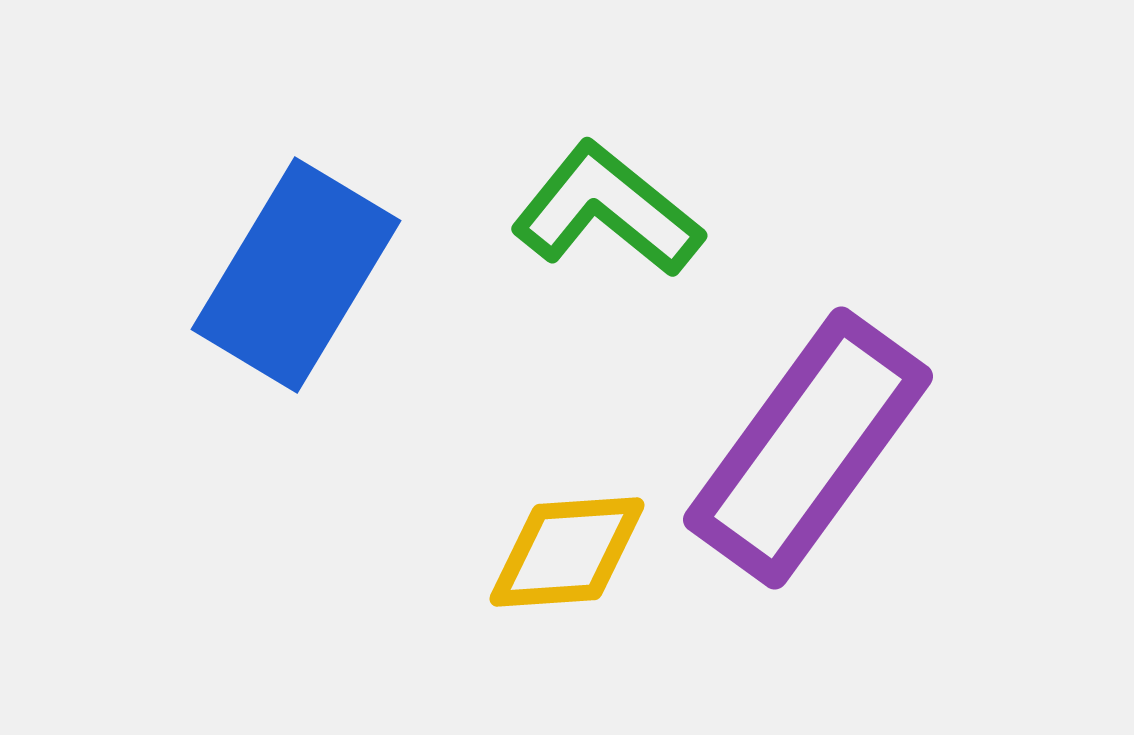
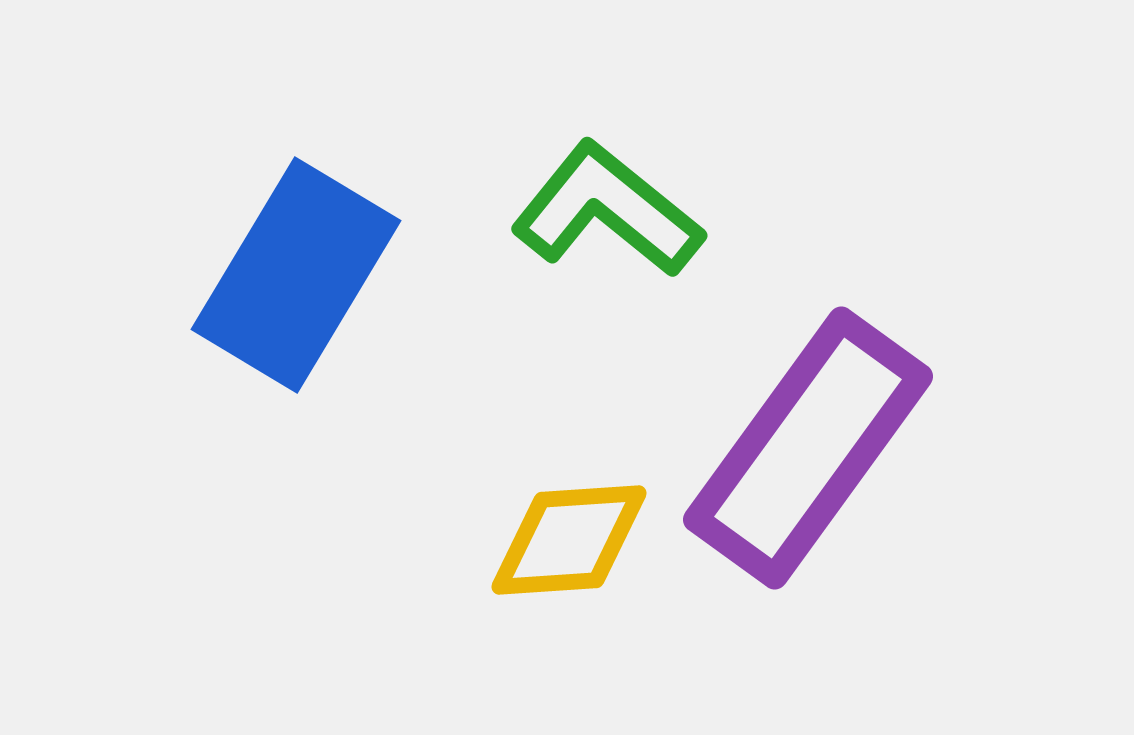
yellow diamond: moved 2 px right, 12 px up
